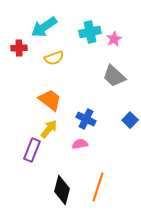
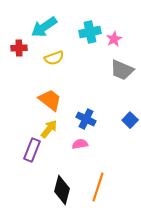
gray trapezoid: moved 8 px right, 6 px up; rotated 20 degrees counterclockwise
